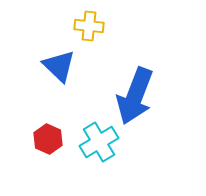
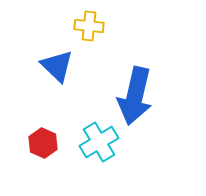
blue triangle: moved 2 px left
blue arrow: rotated 8 degrees counterclockwise
red hexagon: moved 5 px left, 4 px down
